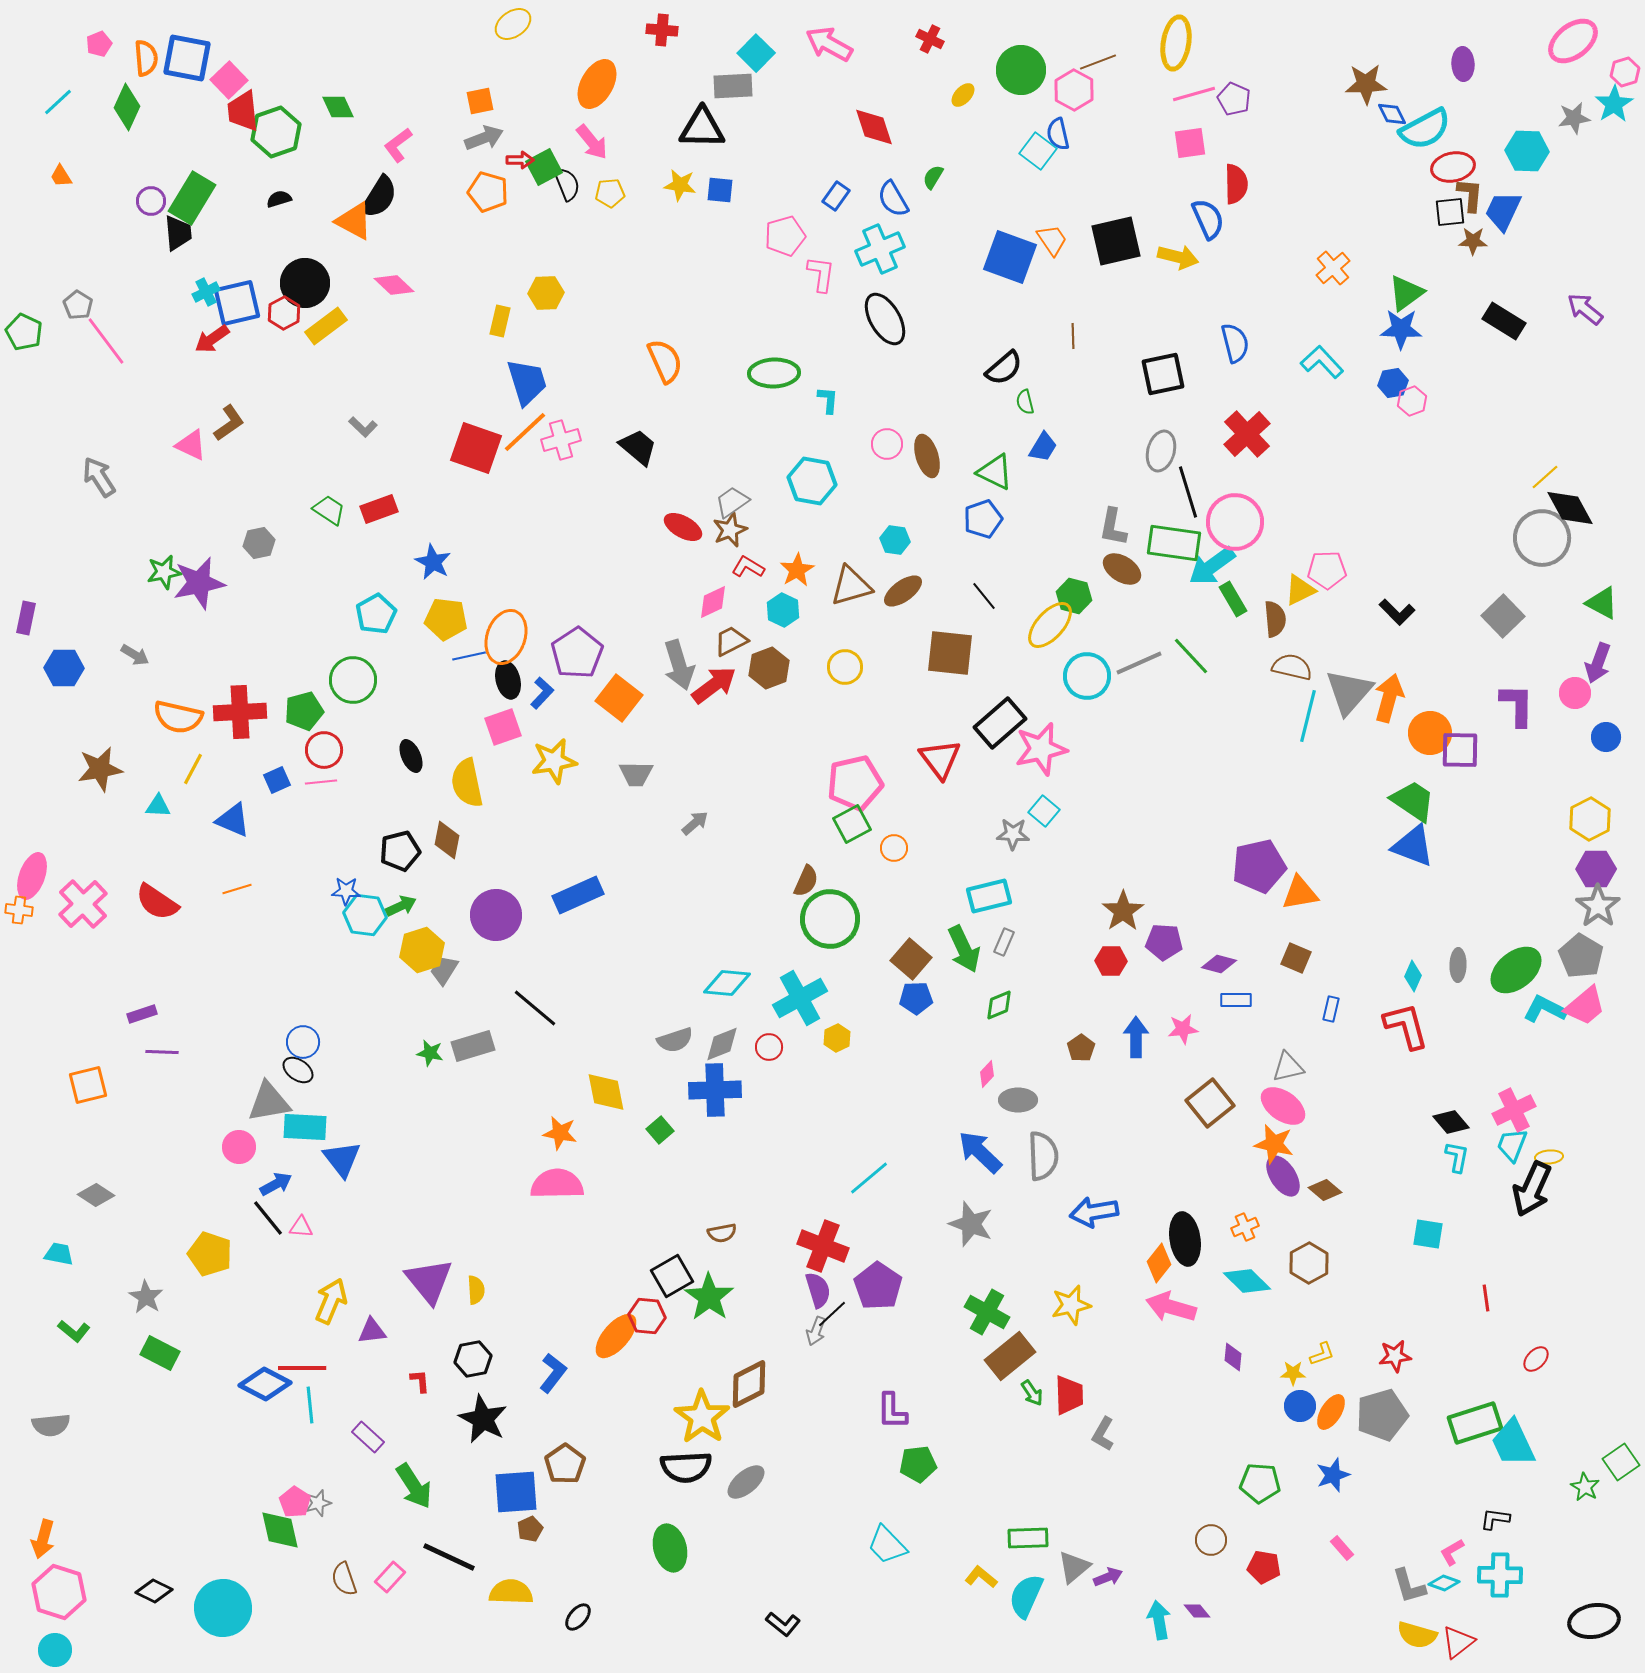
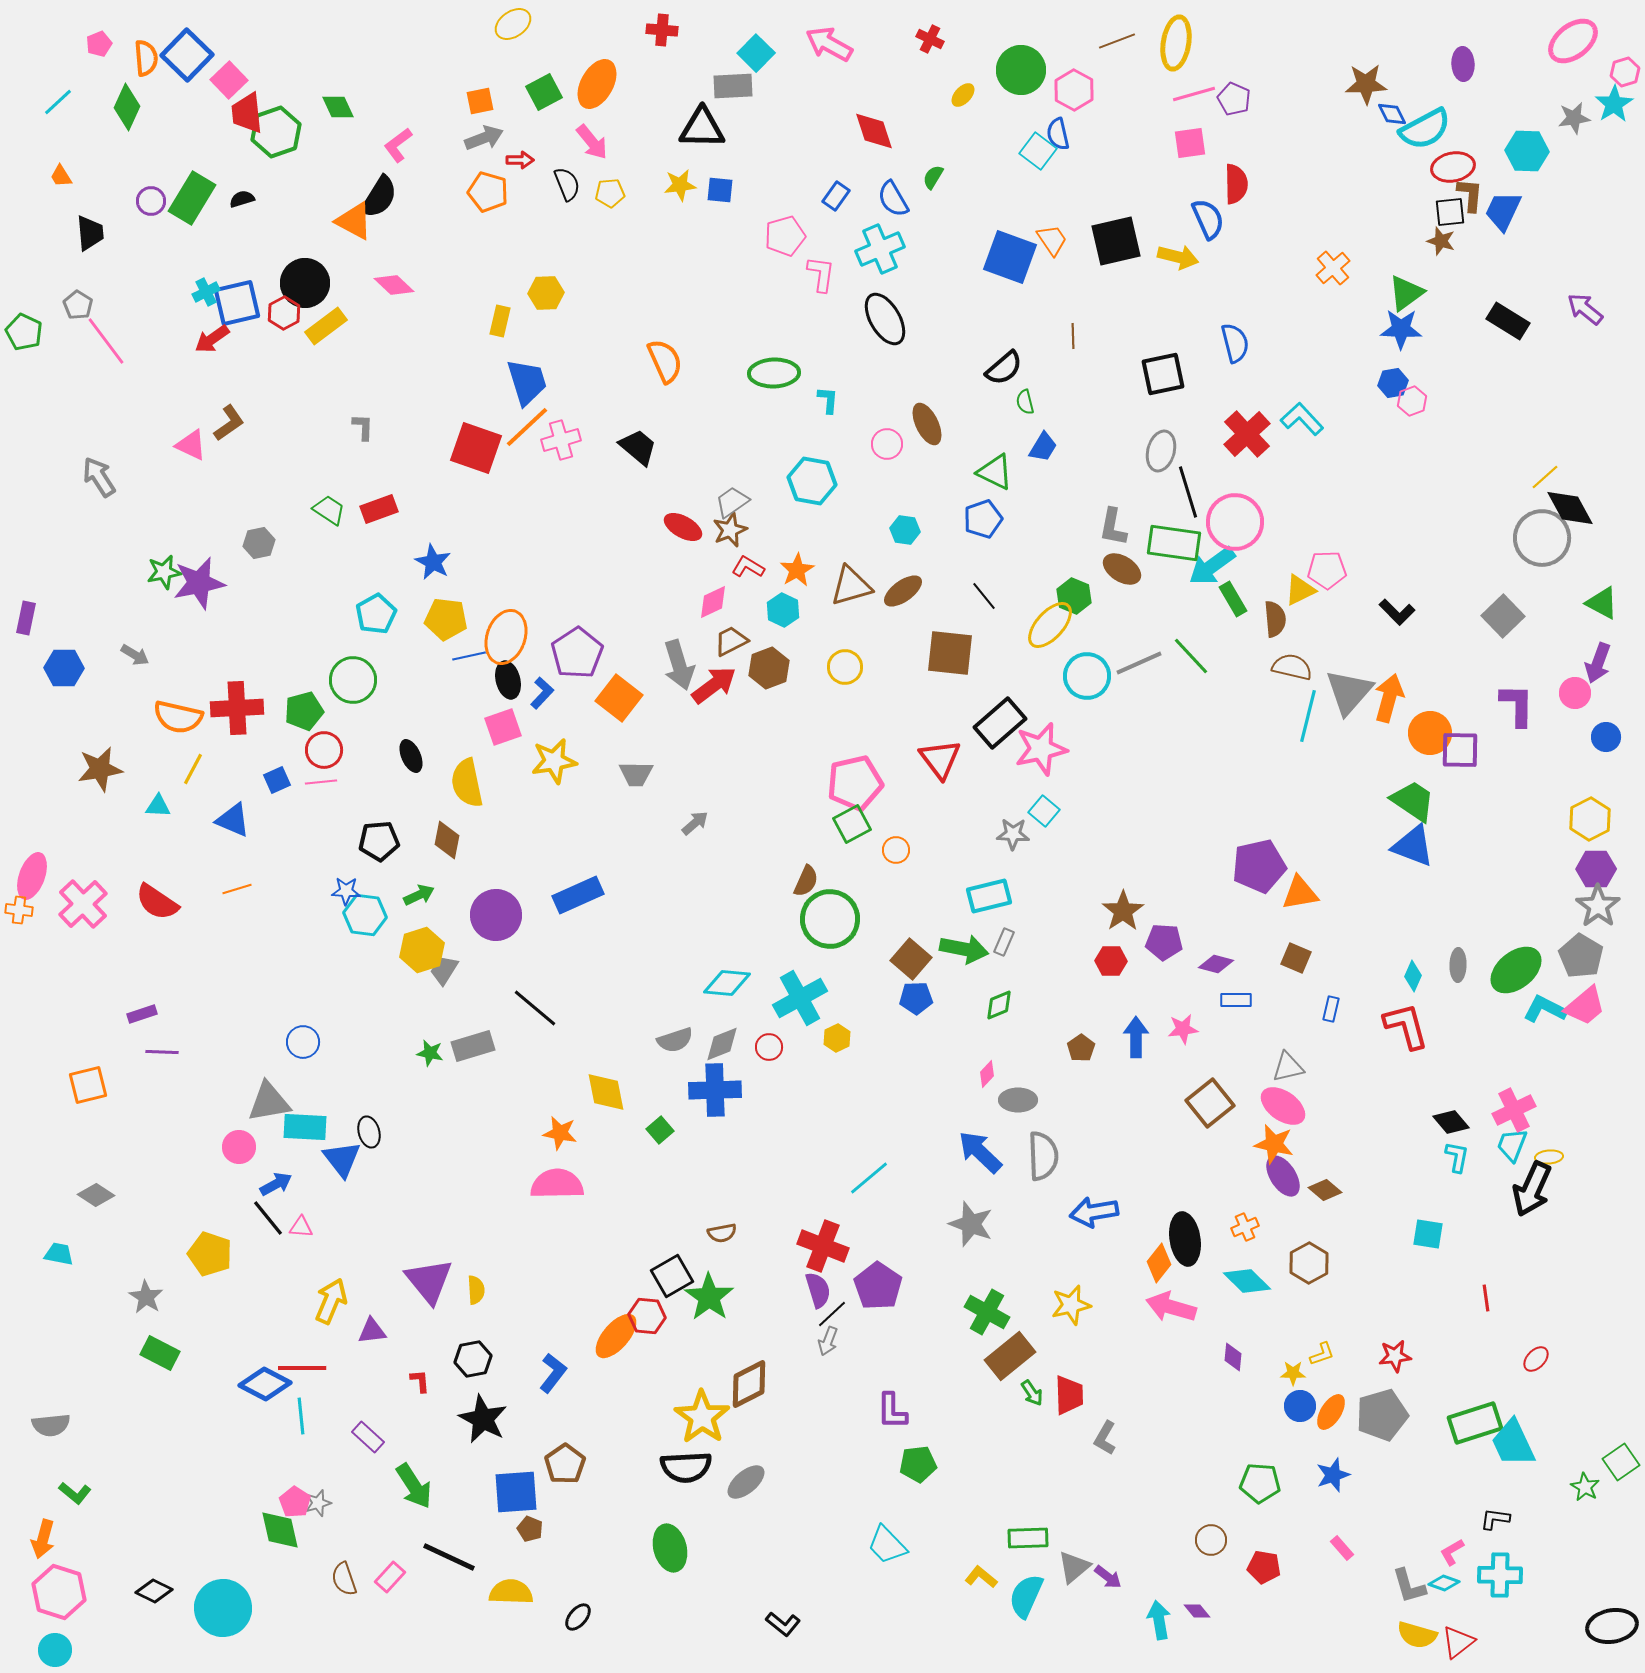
blue square at (187, 58): moved 3 px up; rotated 33 degrees clockwise
brown line at (1098, 62): moved 19 px right, 21 px up
red trapezoid at (243, 111): moved 4 px right, 2 px down
red diamond at (874, 127): moved 4 px down
green square at (544, 167): moved 75 px up
yellow star at (680, 185): rotated 16 degrees counterclockwise
black semicircle at (279, 199): moved 37 px left
black trapezoid at (178, 233): moved 88 px left
brown star at (1473, 241): moved 32 px left; rotated 16 degrees clockwise
black rectangle at (1504, 321): moved 4 px right
cyan L-shape at (1322, 362): moved 20 px left, 57 px down
gray L-shape at (363, 427): rotated 132 degrees counterclockwise
orange line at (525, 432): moved 2 px right, 5 px up
brown ellipse at (927, 456): moved 32 px up; rotated 9 degrees counterclockwise
cyan hexagon at (895, 540): moved 10 px right, 10 px up
green hexagon at (1074, 596): rotated 8 degrees clockwise
red cross at (240, 712): moved 3 px left, 4 px up
orange circle at (894, 848): moved 2 px right, 2 px down
black pentagon at (400, 851): moved 21 px left, 10 px up; rotated 9 degrees clockwise
green arrow at (401, 906): moved 18 px right, 11 px up
green arrow at (964, 949): rotated 54 degrees counterclockwise
purple diamond at (1219, 964): moved 3 px left
black ellipse at (298, 1070): moved 71 px right, 62 px down; rotated 40 degrees clockwise
green L-shape at (74, 1331): moved 1 px right, 162 px down
gray arrow at (816, 1331): moved 12 px right, 10 px down
cyan line at (310, 1405): moved 9 px left, 11 px down
gray L-shape at (1103, 1434): moved 2 px right, 4 px down
brown pentagon at (530, 1529): rotated 25 degrees counterclockwise
purple arrow at (1108, 1577): rotated 60 degrees clockwise
black ellipse at (1594, 1621): moved 18 px right, 5 px down
